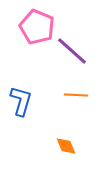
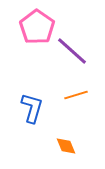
pink pentagon: rotated 12 degrees clockwise
orange line: rotated 20 degrees counterclockwise
blue L-shape: moved 11 px right, 7 px down
